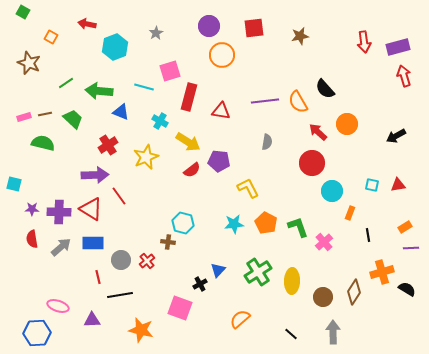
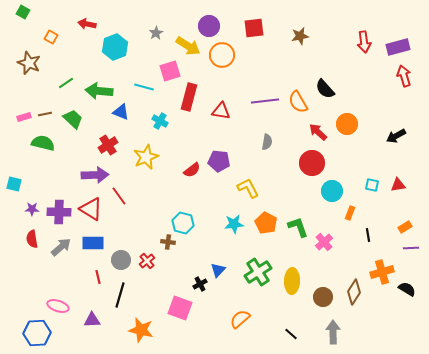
yellow arrow at (188, 142): moved 96 px up
black line at (120, 295): rotated 65 degrees counterclockwise
